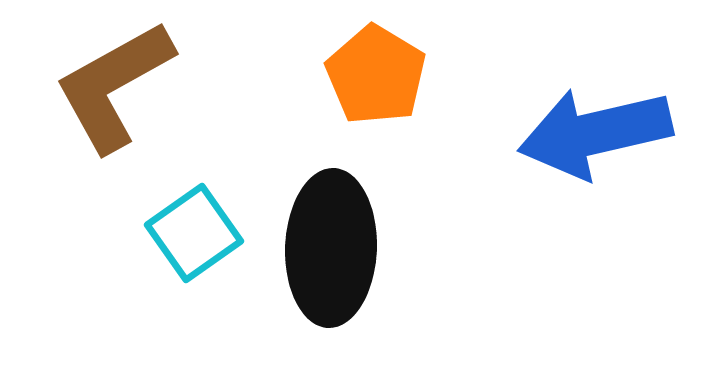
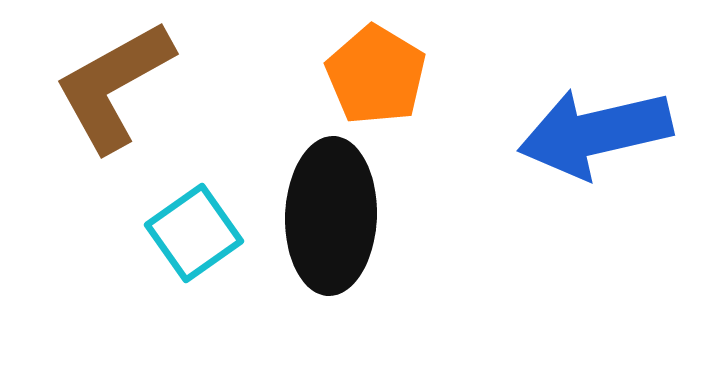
black ellipse: moved 32 px up
